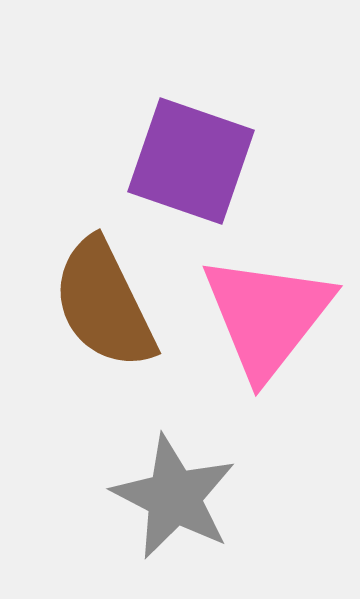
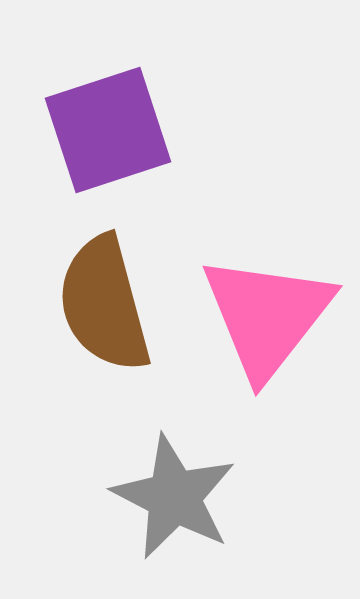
purple square: moved 83 px left, 31 px up; rotated 37 degrees counterclockwise
brown semicircle: rotated 11 degrees clockwise
